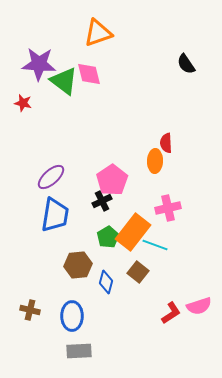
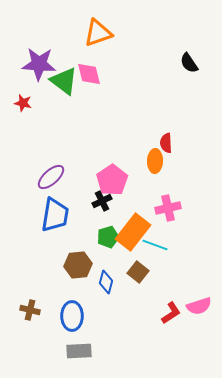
black semicircle: moved 3 px right, 1 px up
green pentagon: rotated 15 degrees clockwise
